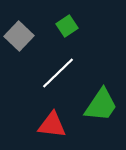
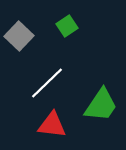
white line: moved 11 px left, 10 px down
